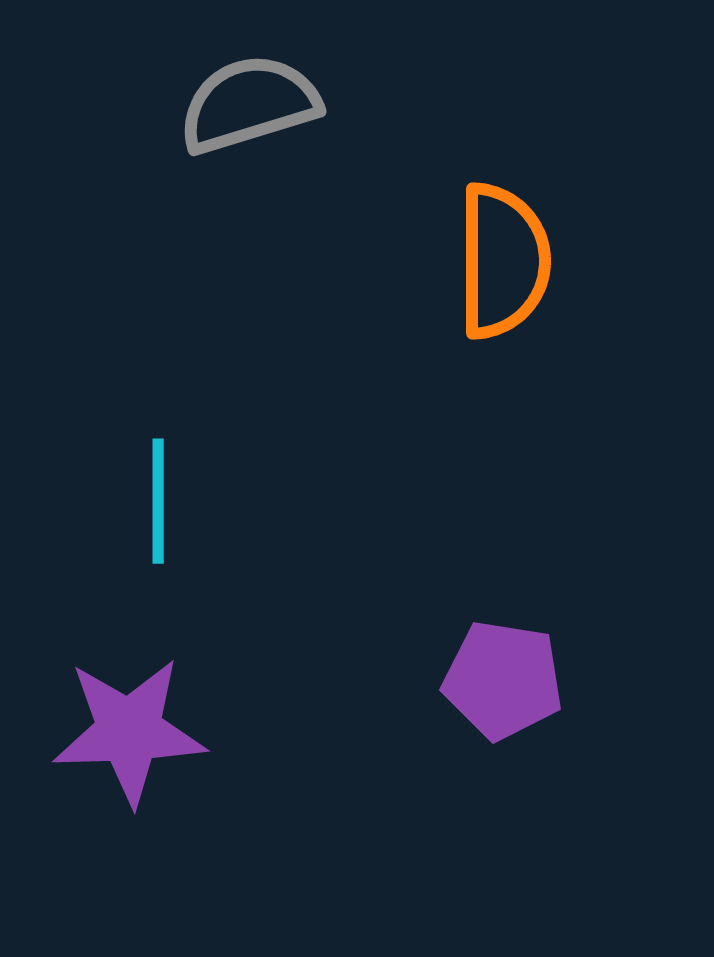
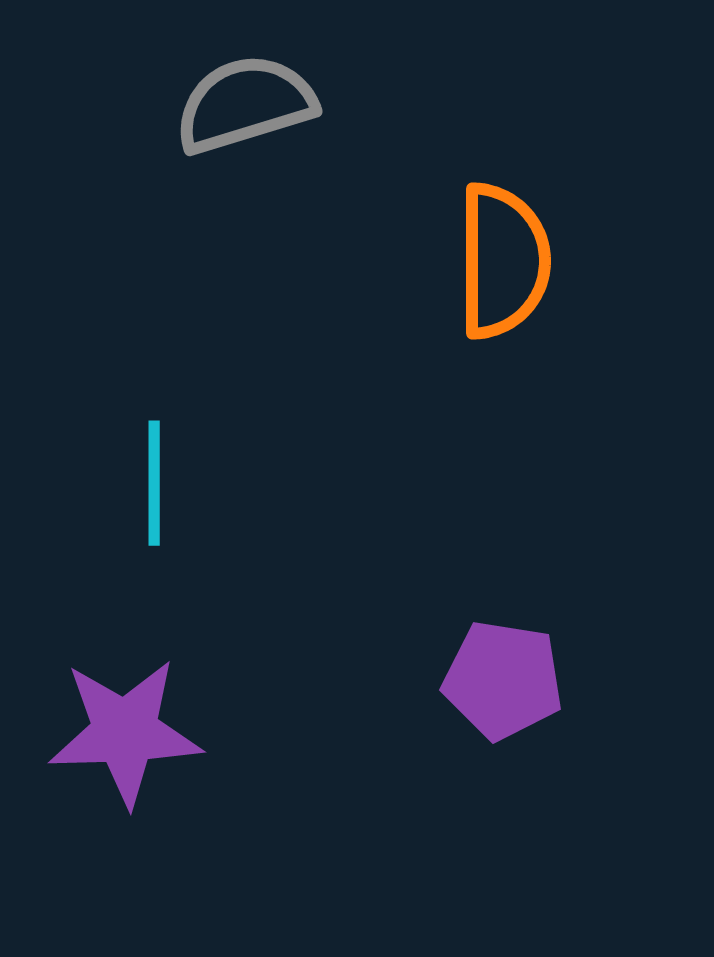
gray semicircle: moved 4 px left
cyan line: moved 4 px left, 18 px up
purple star: moved 4 px left, 1 px down
